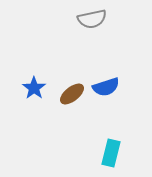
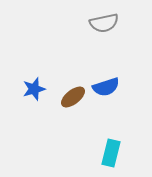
gray semicircle: moved 12 px right, 4 px down
blue star: moved 1 px down; rotated 20 degrees clockwise
brown ellipse: moved 1 px right, 3 px down
